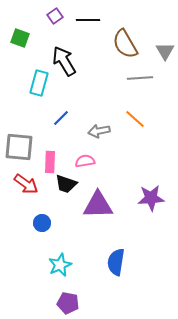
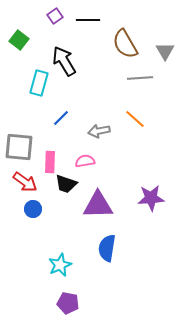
green square: moved 1 px left, 2 px down; rotated 18 degrees clockwise
red arrow: moved 1 px left, 2 px up
blue circle: moved 9 px left, 14 px up
blue semicircle: moved 9 px left, 14 px up
